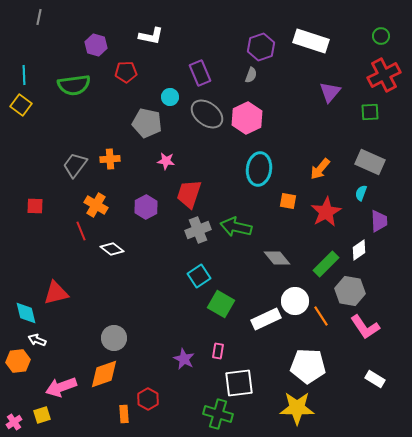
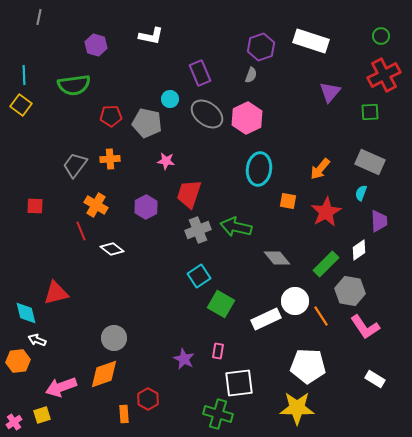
red pentagon at (126, 72): moved 15 px left, 44 px down
cyan circle at (170, 97): moved 2 px down
